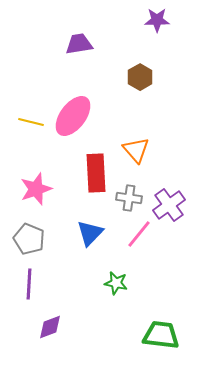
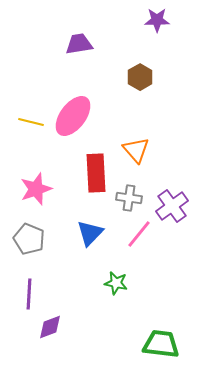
purple cross: moved 3 px right, 1 px down
purple line: moved 10 px down
green trapezoid: moved 9 px down
